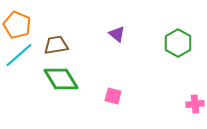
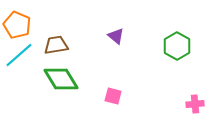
purple triangle: moved 1 px left, 2 px down
green hexagon: moved 1 px left, 3 px down
